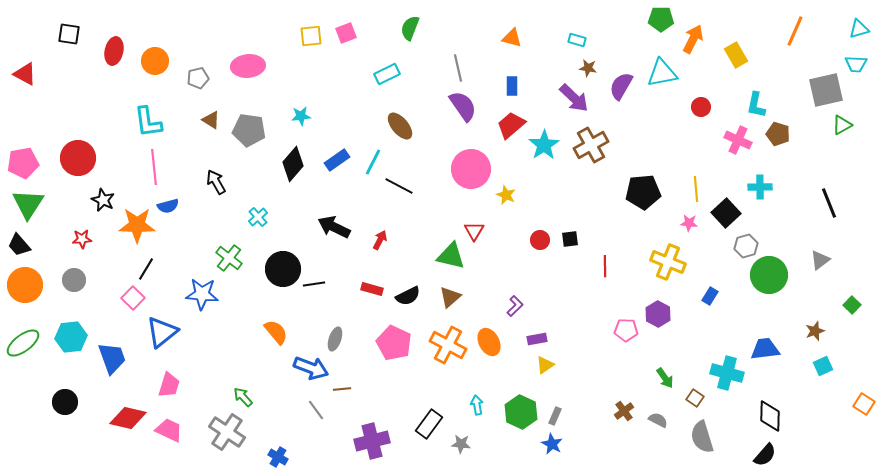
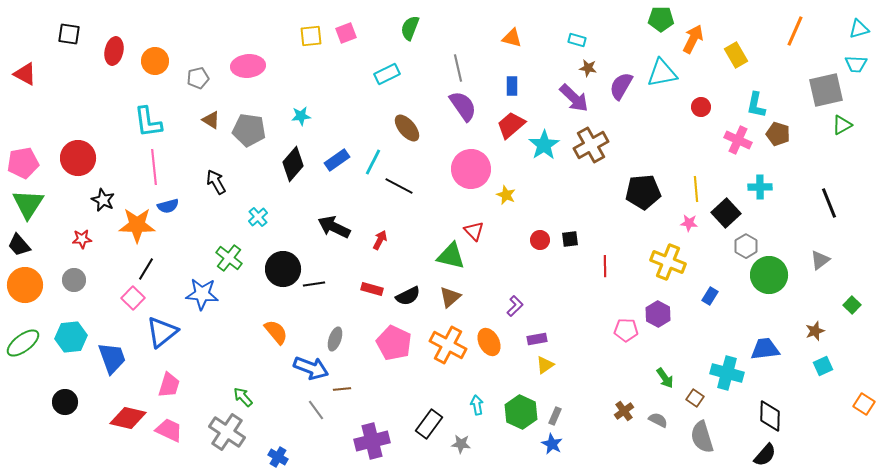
brown ellipse at (400, 126): moved 7 px right, 2 px down
red triangle at (474, 231): rotated 15 degrees counterclockwise
gray hexagon at (746, 246): rotated 15 degrees counterclockwise
